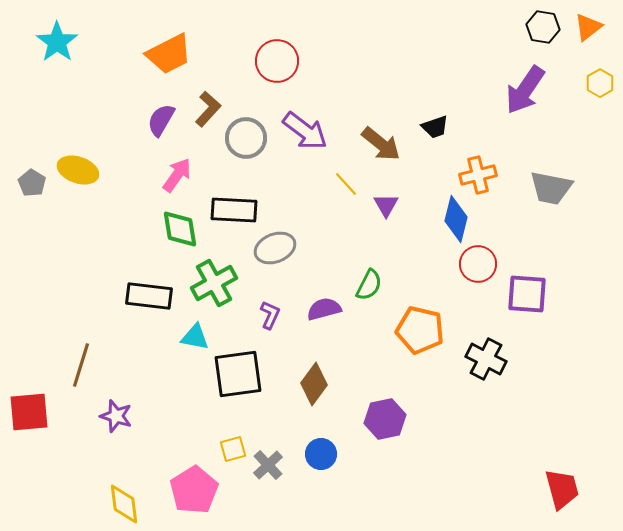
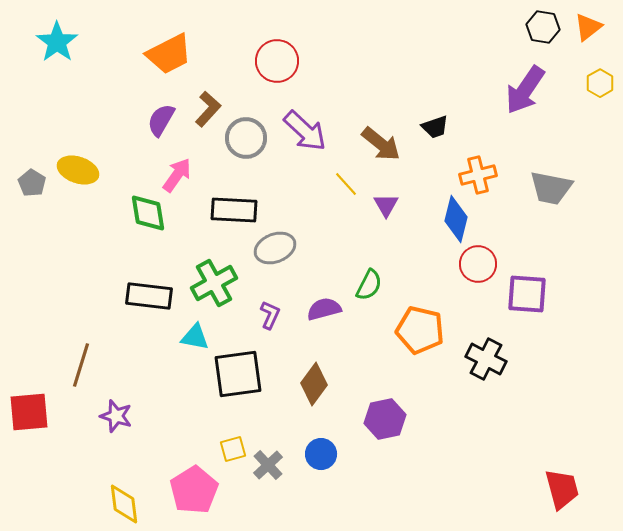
purple arrow at (305, 131): rotated 6 degrees clockwise
green diamond at (180, 229): moved 32 px left, 16 px up
